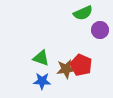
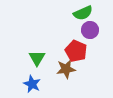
purple circle: moved 10 px left
green triangle: moved 4 px left; rotated 42 degrees clockwise
red pentagon: moved 5 px left, 14 px up
blue star: moved 10 px left, 3 px down; rotated 24 degrees clockwise
